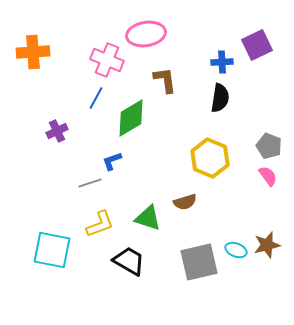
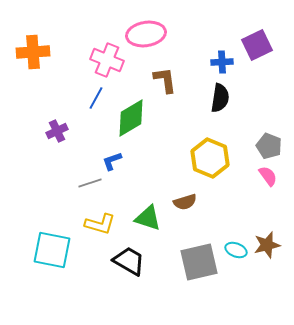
yellow L-shape: rotated 36 degrees clockwise
